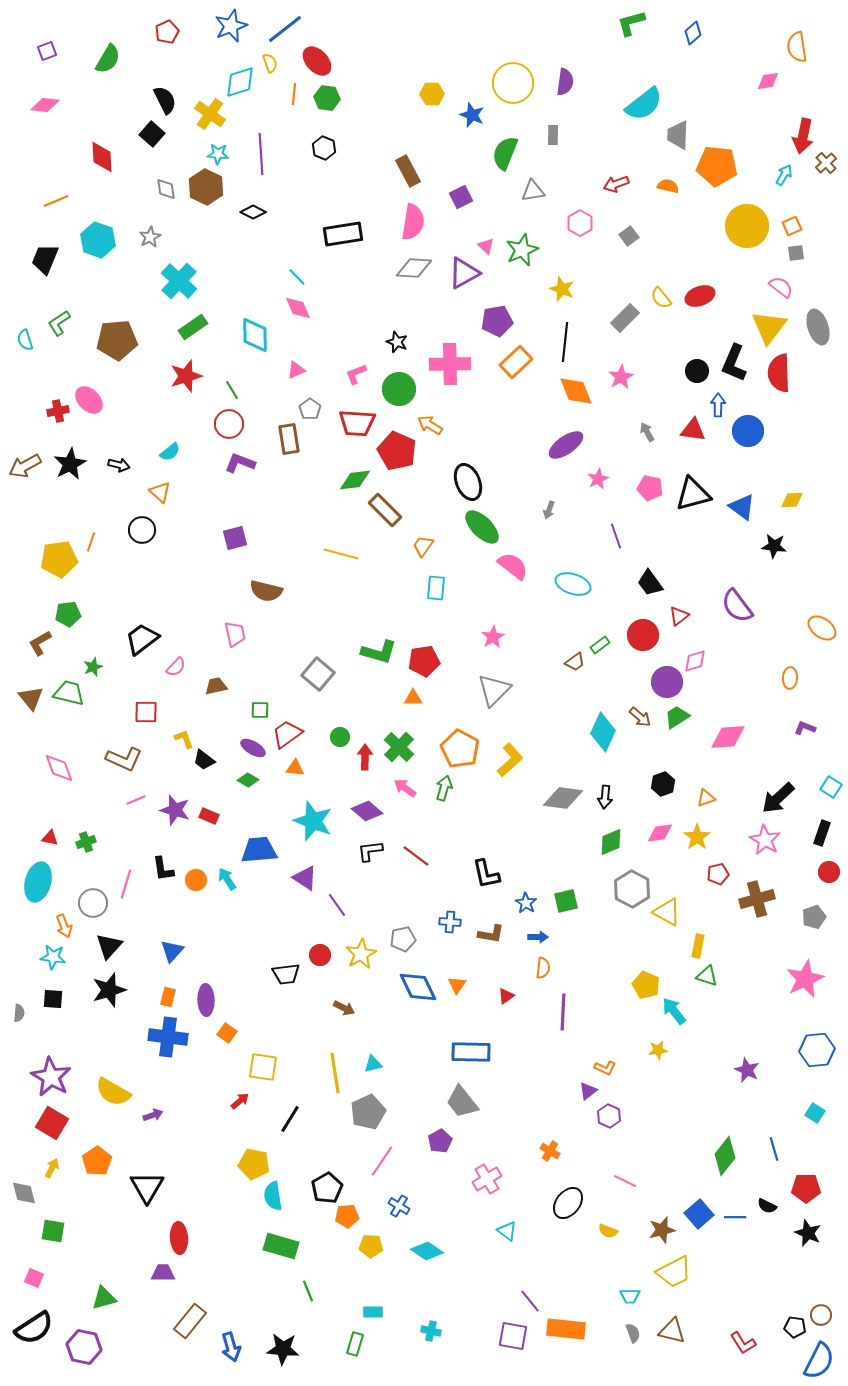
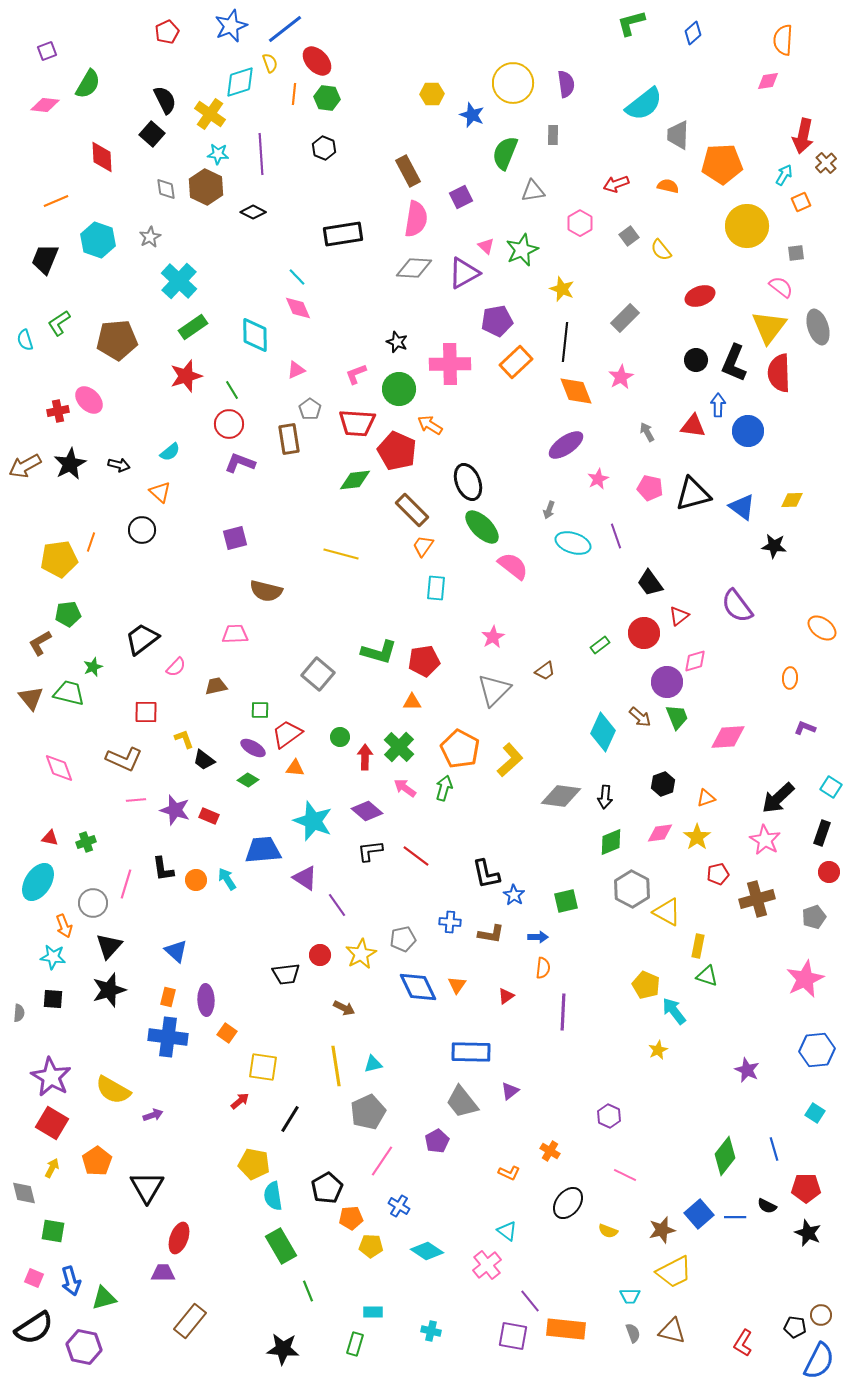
orange semicircle at (797, 47): moved 14 px left, 7 px up; rotated 12 degrees clockwise
green semicircle at (108, 59): moved 20 px left, 25 px down
purple semicircle at (565, 82): moved 1 px right, 2 px down; rotated 16 degrees counterclockwise
orange pentagon at (717, 166): moved 5 px right, 2 px up; rotated 9 degrees counterclockwise
pink semicircle at (413, 222): moved 3 px right, 3 px up
orange square at (792, 226): moved 9 px right, 24 px up
yellow semicircle at (661, 298): moved 48 px up
black circle at (697, 371): moved 1 px left, 11 px up
red triangle at (693, 430): moved 4 px up
brown rectangle at (385, 510): moved 27 px right
cyan ellipse at (573, 584): moved 41 px up
pink trapezoid at (235, 634): rotated 80 degrees counterclockwise
red circle at (643, 635): moved 1 px right, 2 px up
brown trapezoid at (575, 662): moved 30 px left, 9 px down
orange triangle at (413, 698): moved 1 px left, 4 px down
green trapezoid at (677, 717): rotated 100 degrees clockwise
gray diamond at (563, 798): moved 2 px left, 2 px up
pink line at (136, 800): rotated 18 degrees clockwise
blue trapezoid at (259, 850): moved 4 px right
cyan ellipse at (38, 882): rotated 18 degrees clockwise
blue star at (526, 903): moved 12 px left, 8 px up
blue triangle at (172, 951): moved 4 px right; rotated 30 degrees counterclockwise
yellow star at (658, 1050): rotated 18 degrees counterclockwise
orange L-shape at (605, 1068): moved 96 px left, 105 px down
yellow line at (335, 1073): moved 1 px right, 7 px up
purple triangle at (588, 1091): moved 78 px left
yellow semicircle at (113, 1092): moved 2 px up
purple pentagon at (440, 1141): moved 3 px left
pink cross at (487, 1179): moved 86 px down; rotated 8 degrees counterclockwise
pink line at (625, 1181): moved 6 px up
orange pentagon at (347, 1216): moved 4 px right, 2 px down
red ellipse at (179, 1238): rotated 24 degrees clockwise
green rectangle at (281, 1246): rotated 44 degrees clockwise
red L-shape at (743, 1343): rotated 64 degrees clockwise
blue arrow at (231, 1347): moved 160 px left, 66 px up
